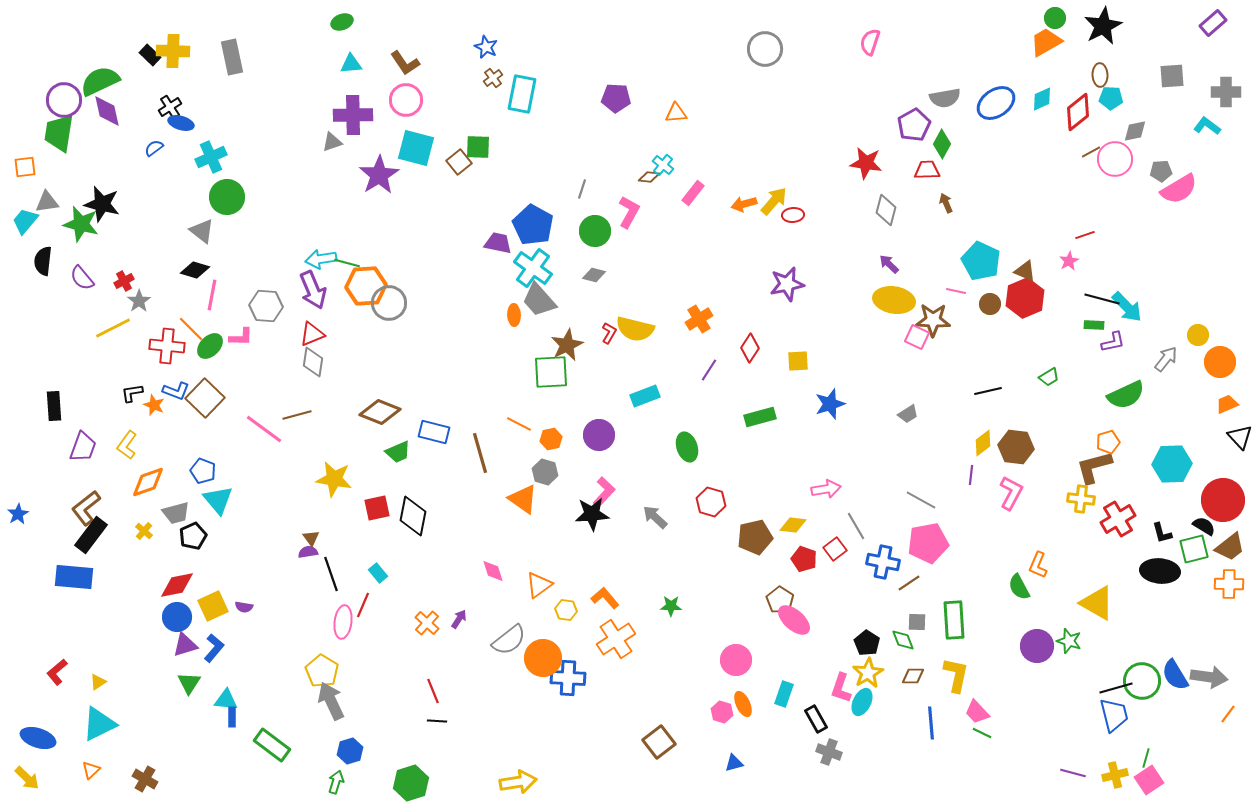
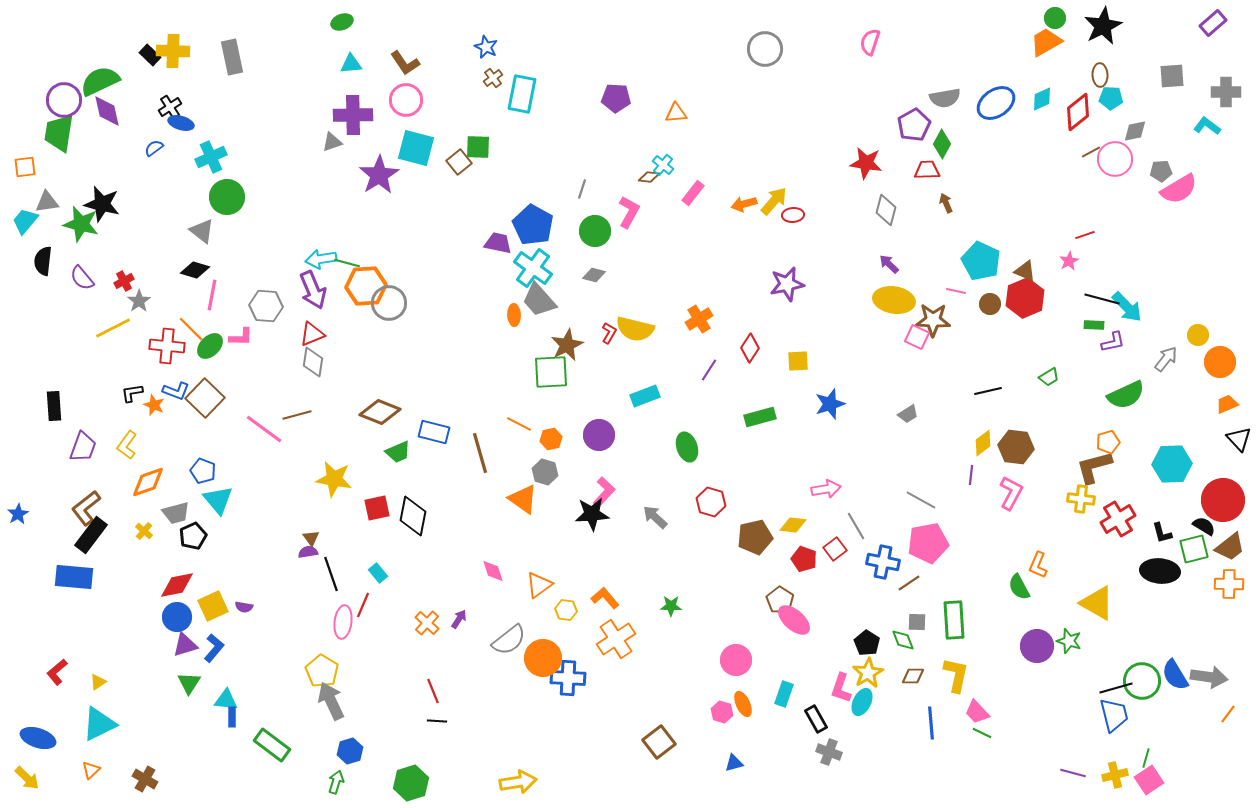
black triangle at (1240, 437): moved 1 px left, 2 px down
